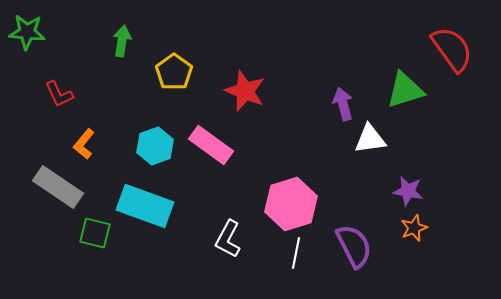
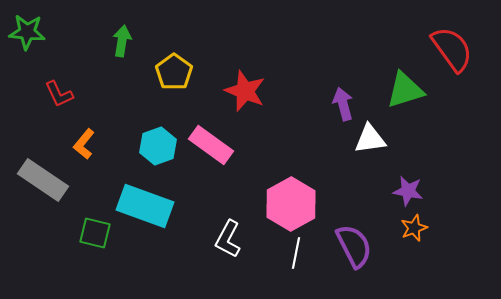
cyan hexagon: moved 3 px right
gray rectangle: moved 15 px left, 7 px up
pink hexagon: rotated 12 degrees counterclockwise
